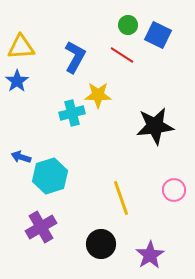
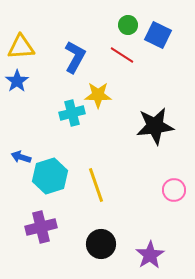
yellow line: moved 25 px left, 13 px up
purple cross: rotated 16 degrees clockwise
